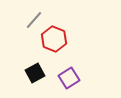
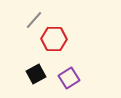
red hexagon: rotated 20 degrees counterclockwise
black square: moved 1 px right, 1 px down
